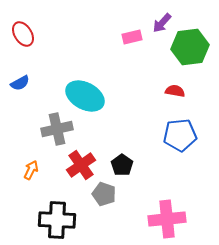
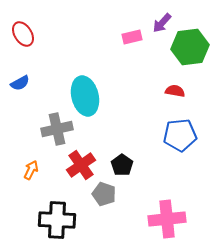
cyan ellipse: rotated 48 degrees clockwise
